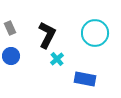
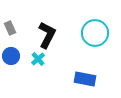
cyan cross: moved 19 px left
